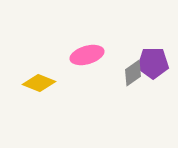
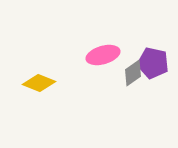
pink ellipse: moved 16 px right
purple pentagon: rotated 12 degrees clockwise
